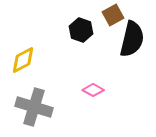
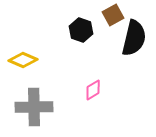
black semicircle: moved 2 px right, 1 px up
yellow diamond: rotated 52 degrees clockwise
pink diamond: rotated 60 degrees counterclockwise
gray cross: rotated 18 degrees counterclockwise
